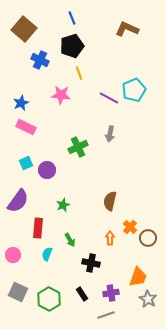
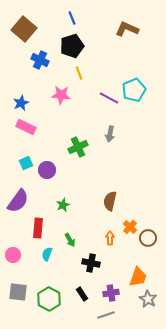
gray square: rotated 18 degrees counterclockwise
